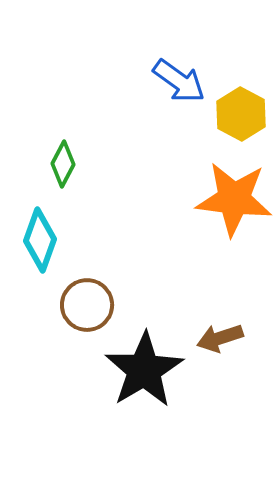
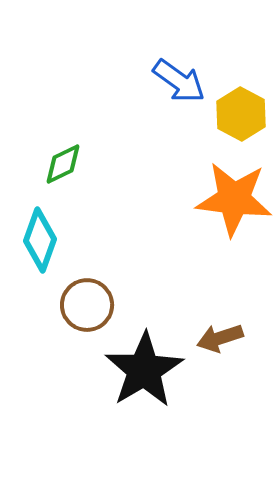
green diamond: rotated 36 degrees clockwise
